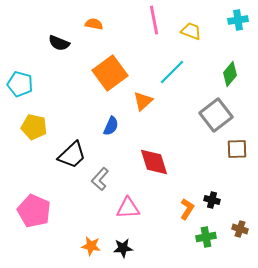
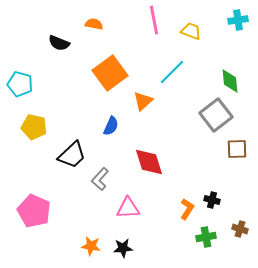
green diamond: moved 7 px down; rotated 45 degrees counterclockwise
red diamond: moved 5 px left
